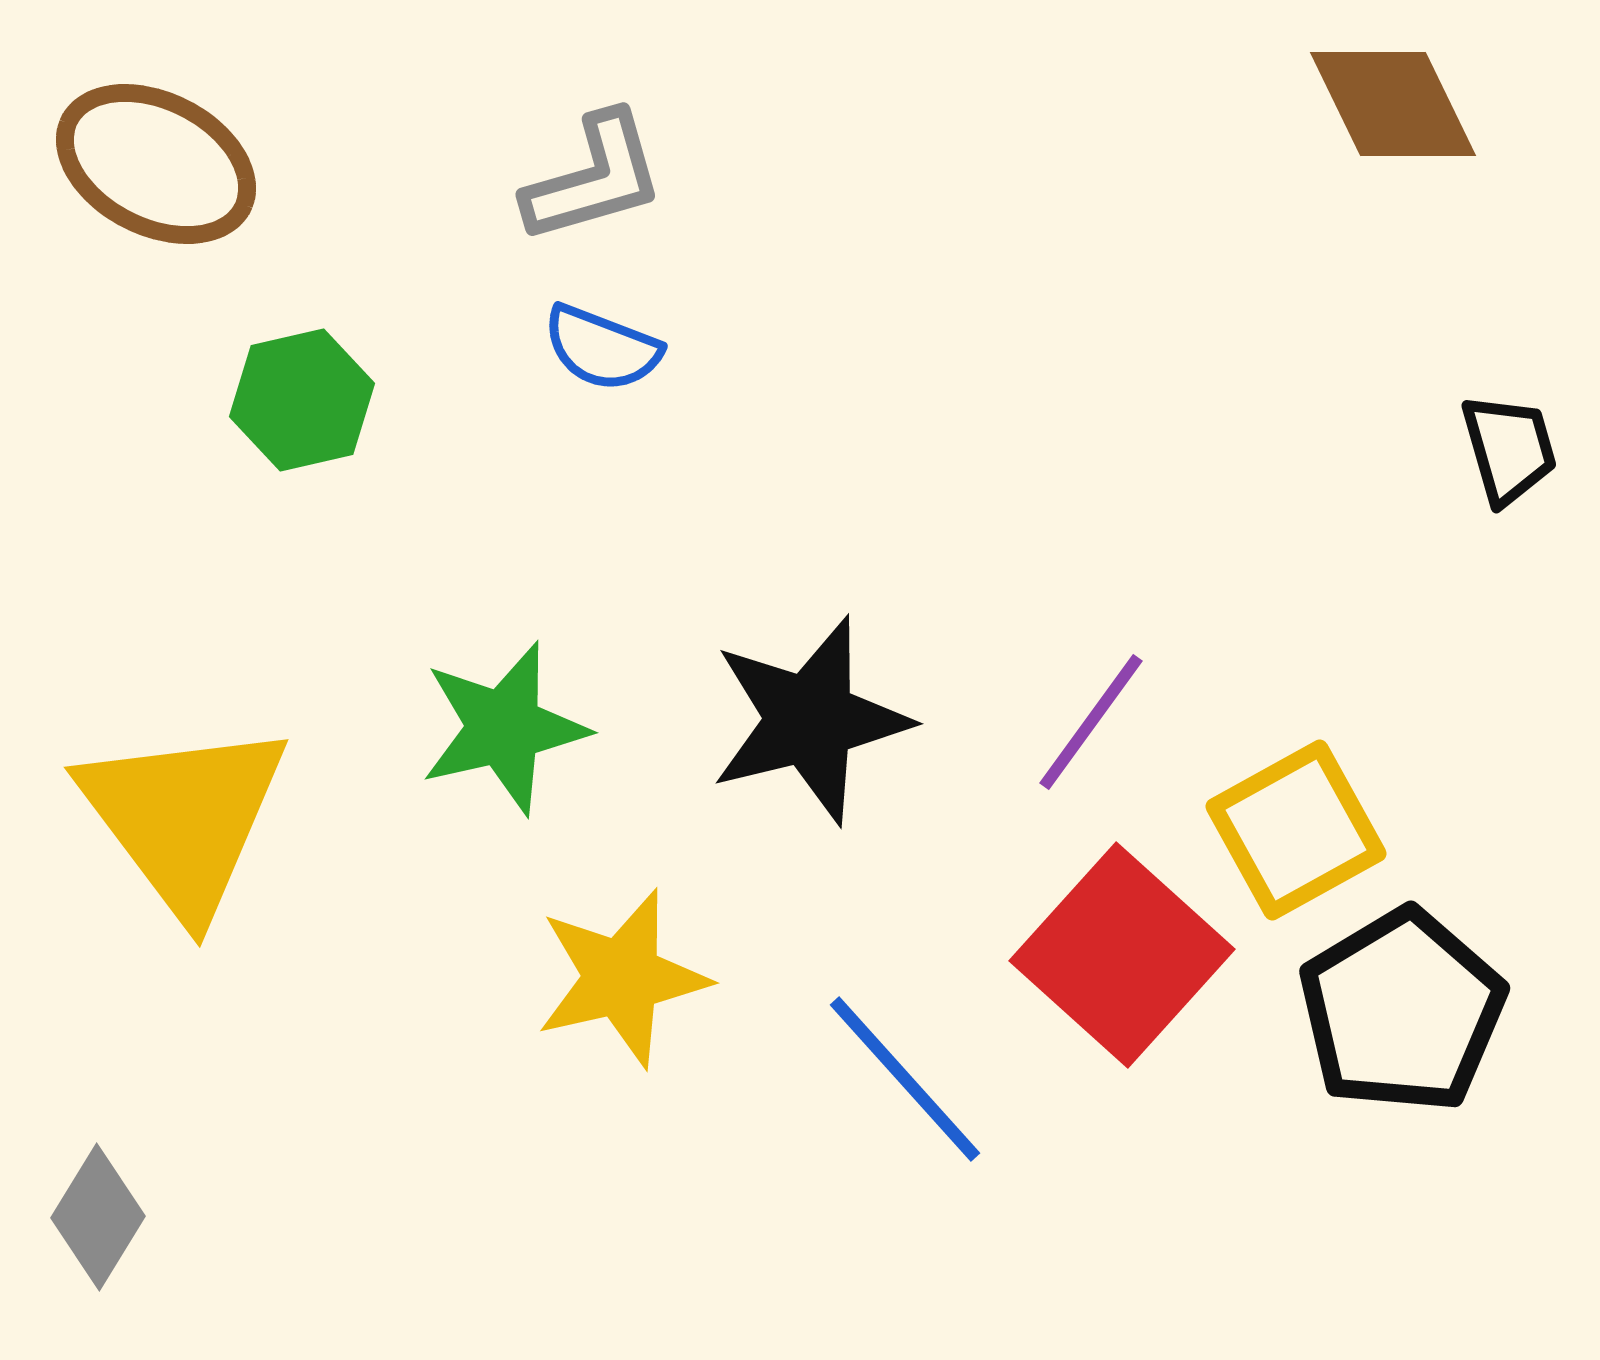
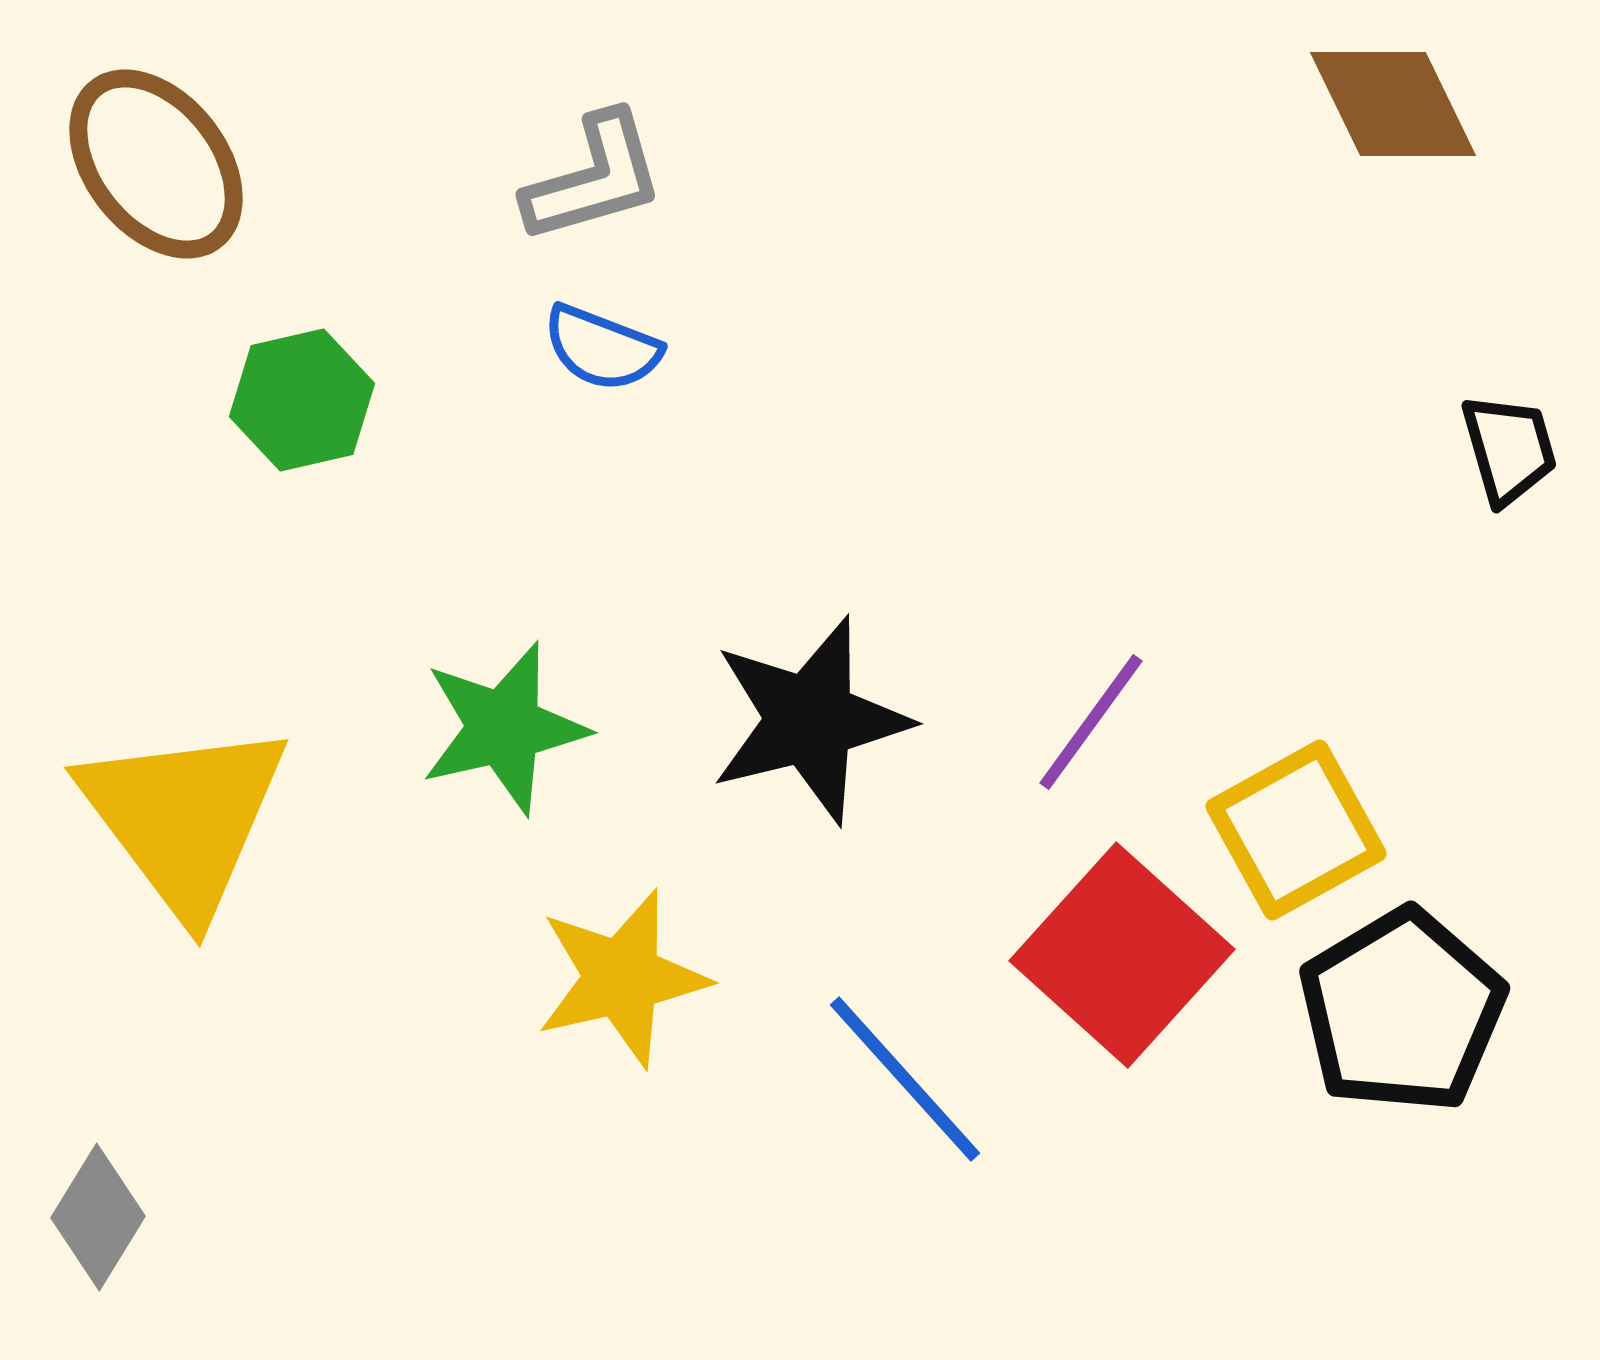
brown ellipse: rotated 25 degrees clockwise
